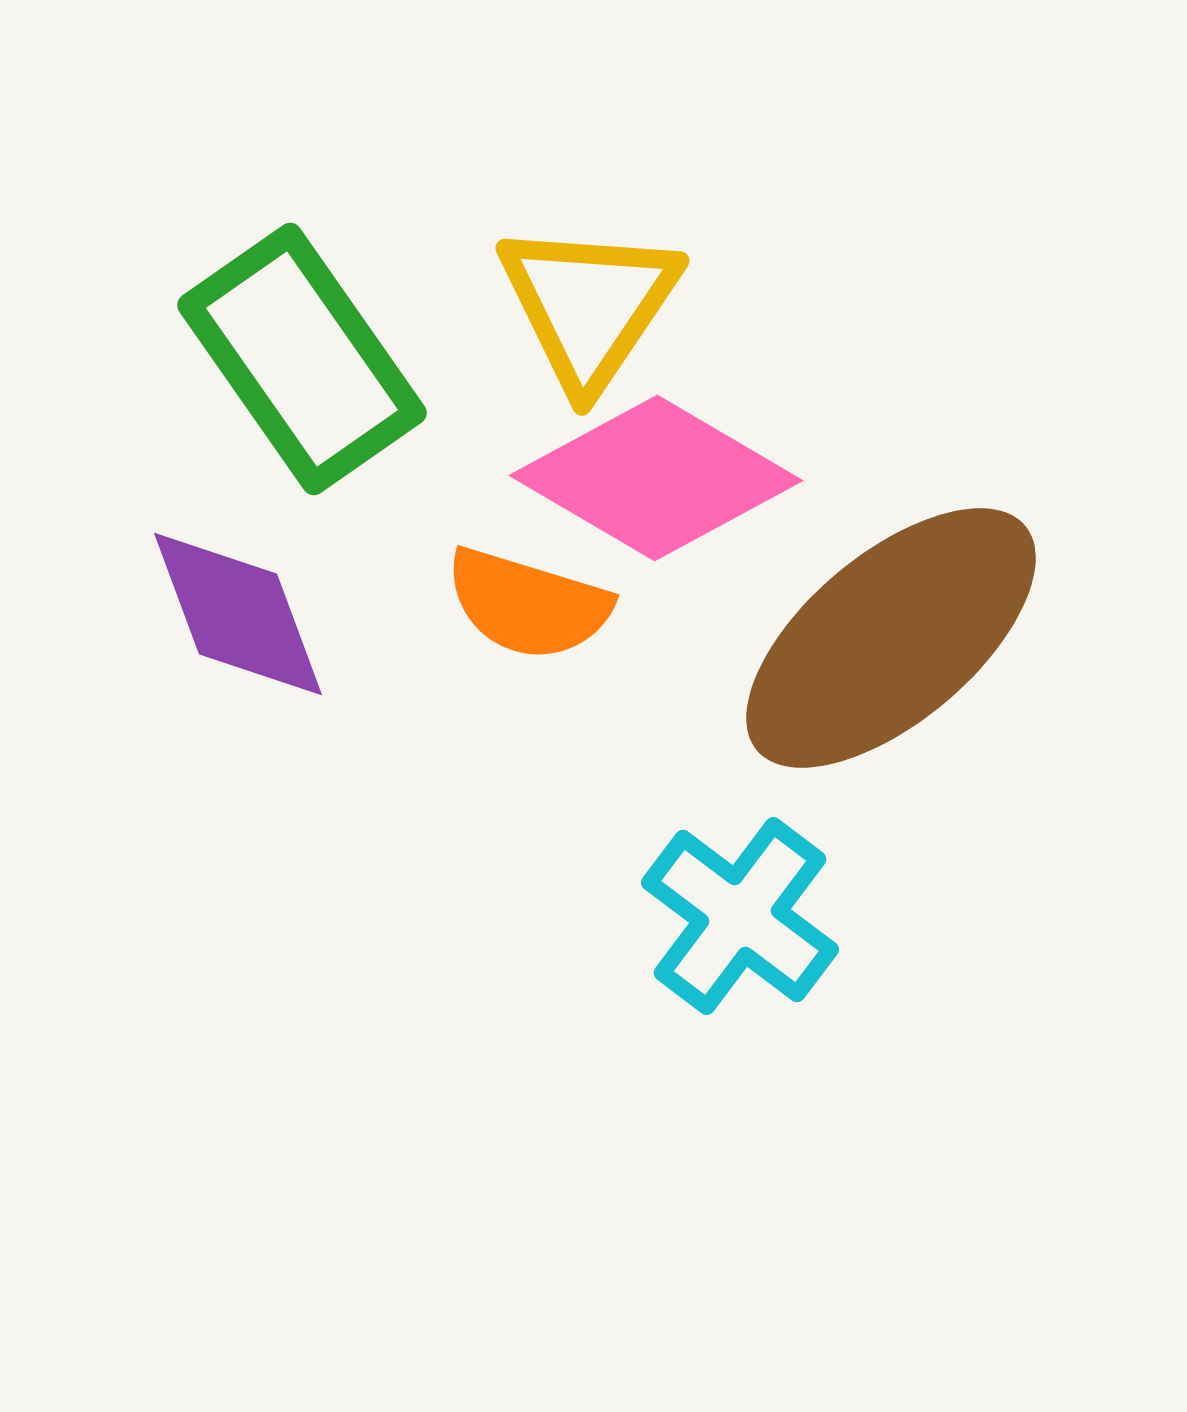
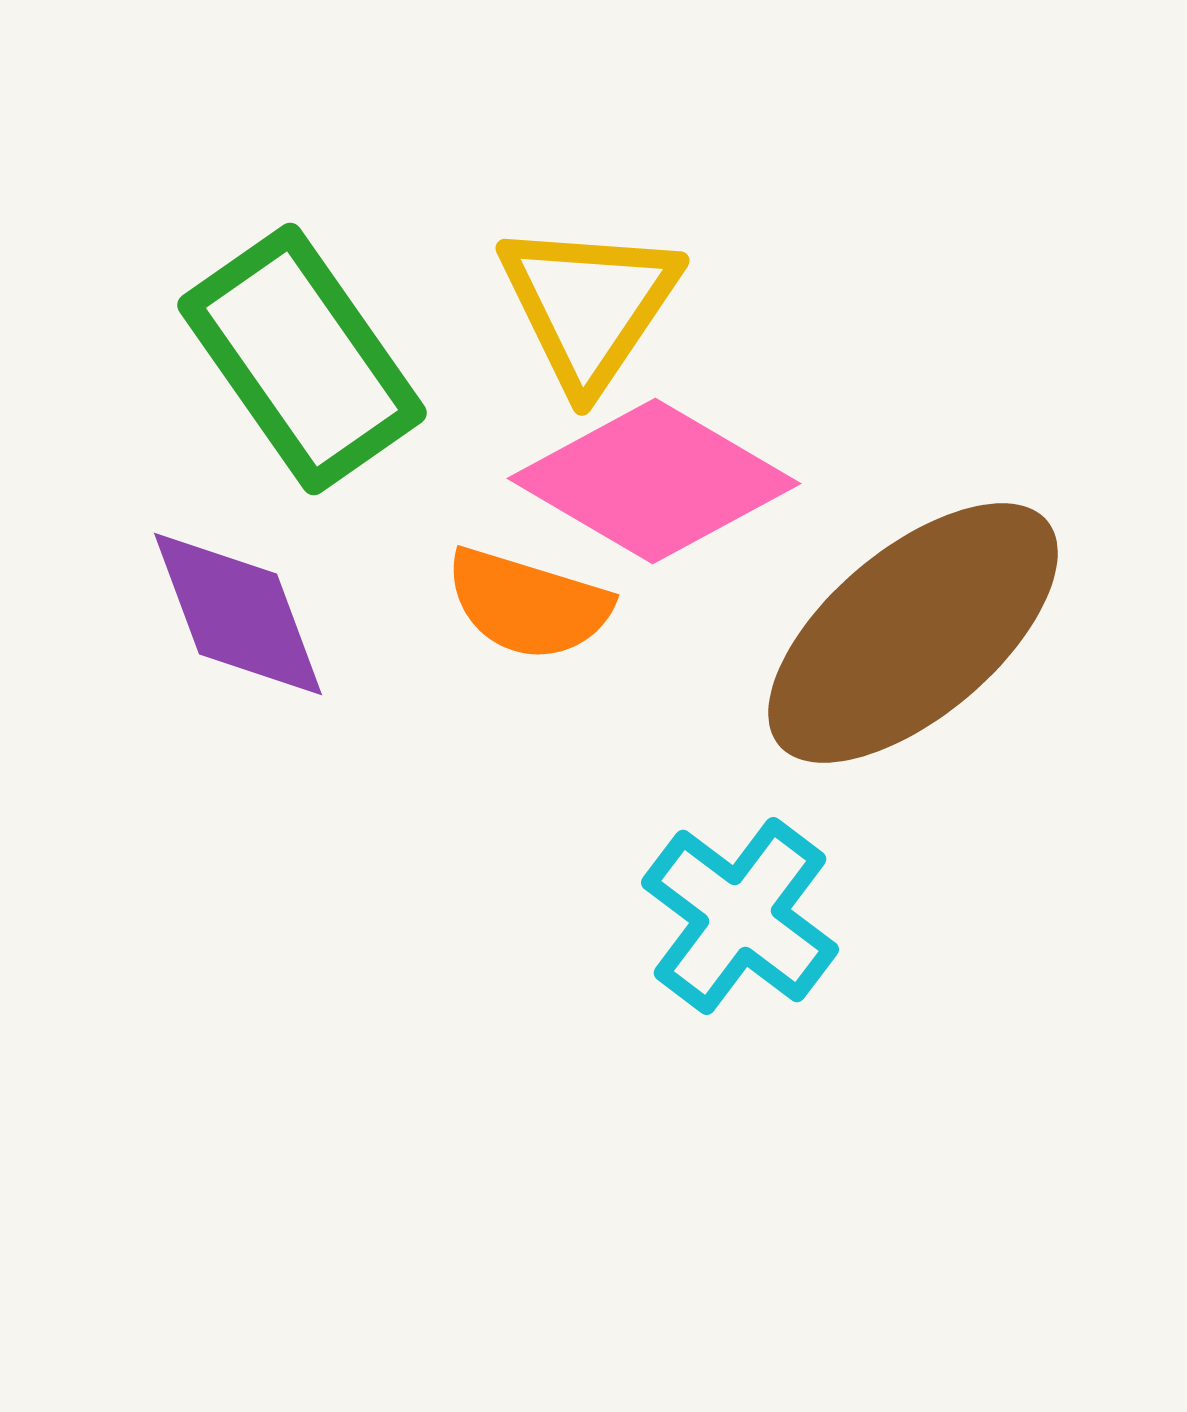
pink diamond: moved 2 px left, 3 px down
brown ellipse: moved 22 px right, 5 px up
